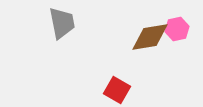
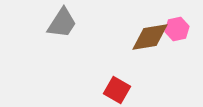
gray trapezoid: rotated 44 degrees clockwise
